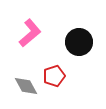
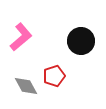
pink L-shape: moved 9 px left, 4 px down
black circle: moved 2 px right, 1 px up
